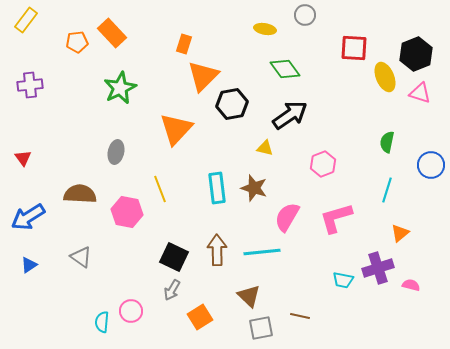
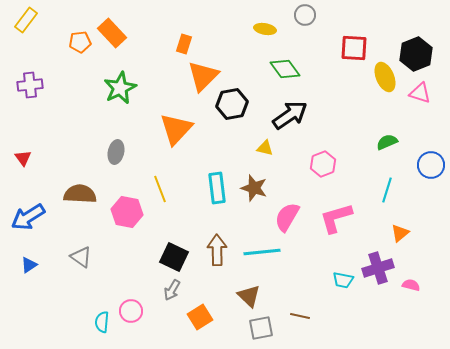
orange pentagon at (77, 42): moved 3 px right
green semicircle at (387, 142): rotated 55 degrees clockwise
